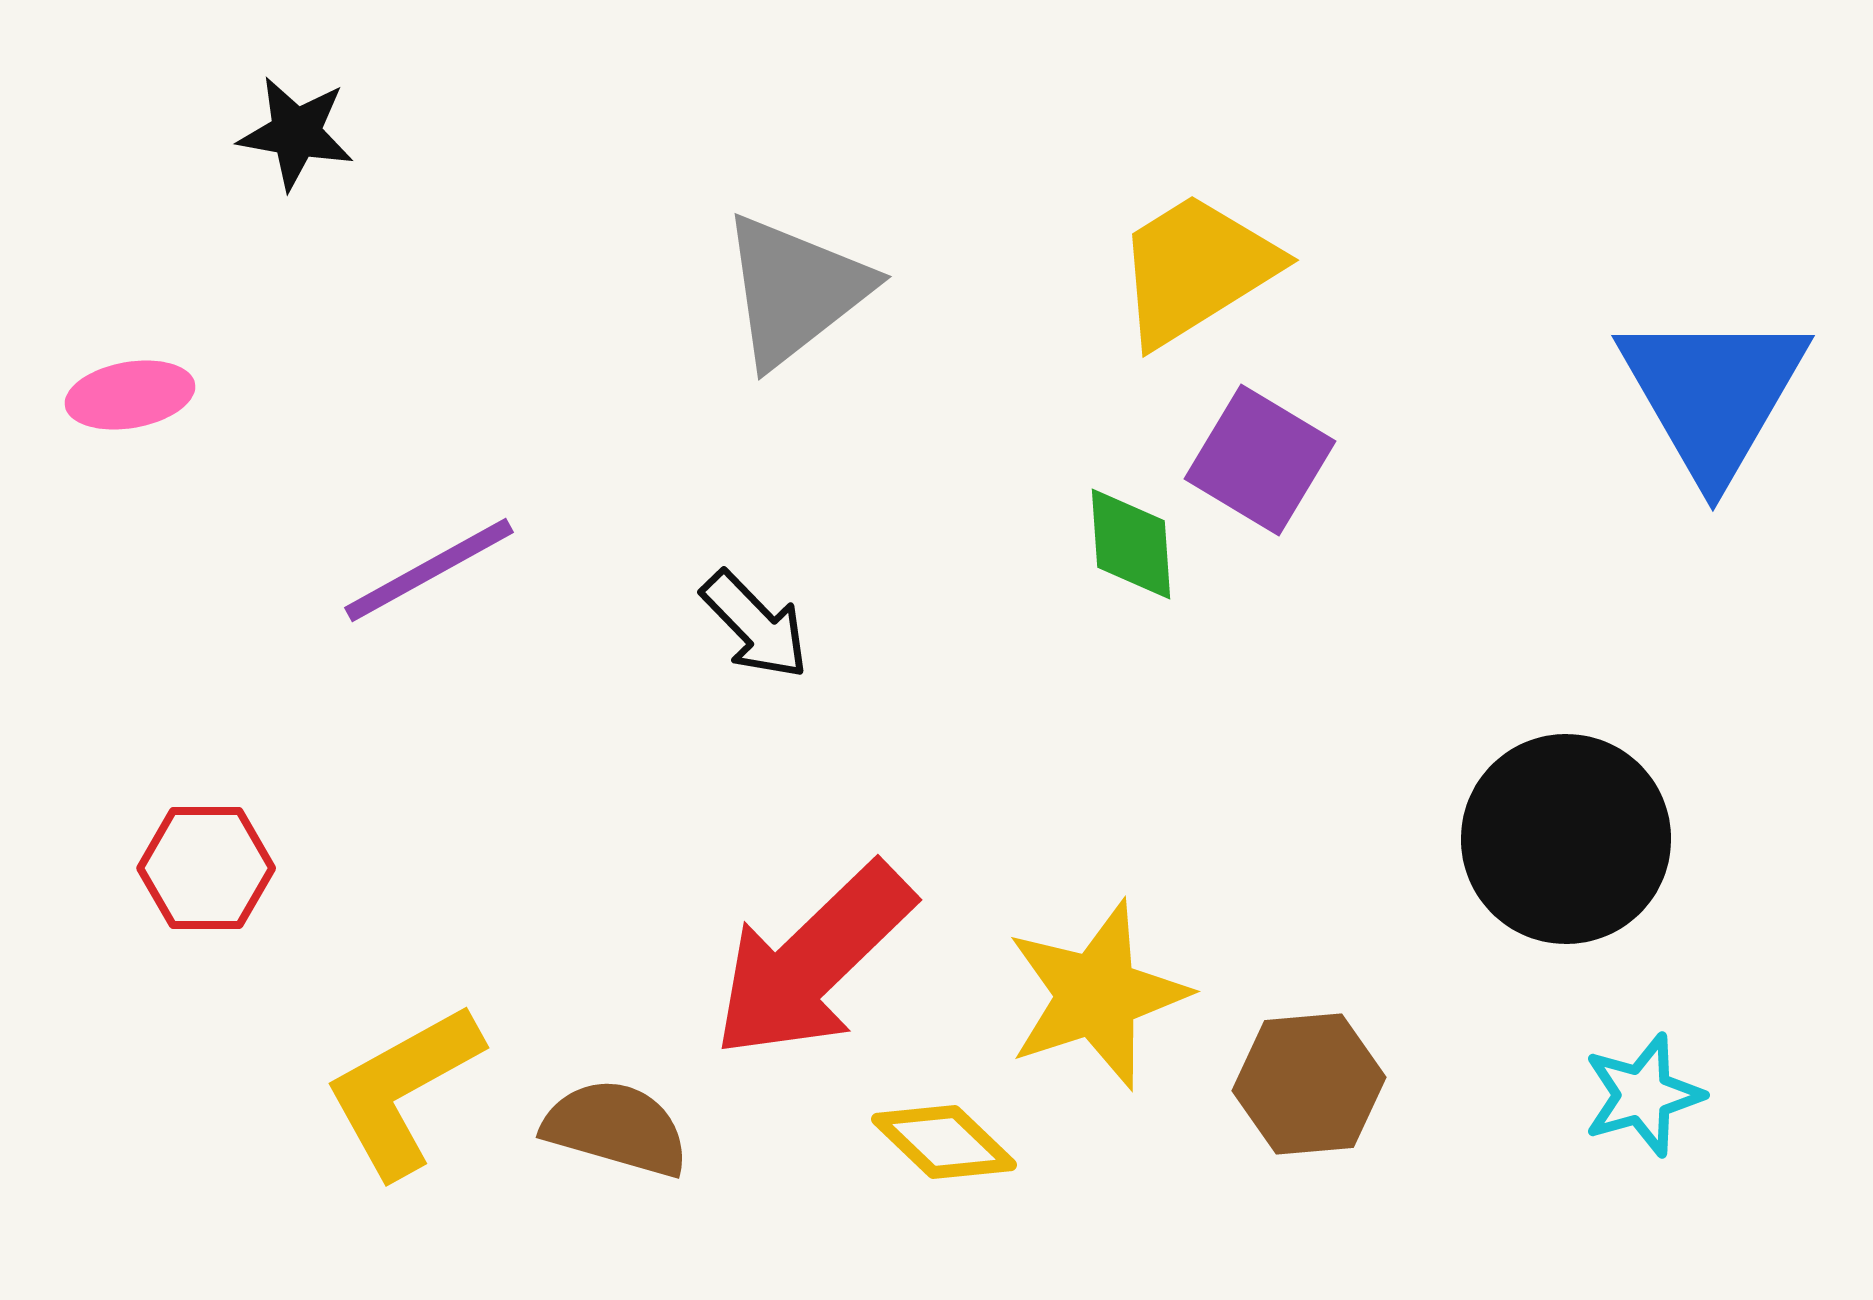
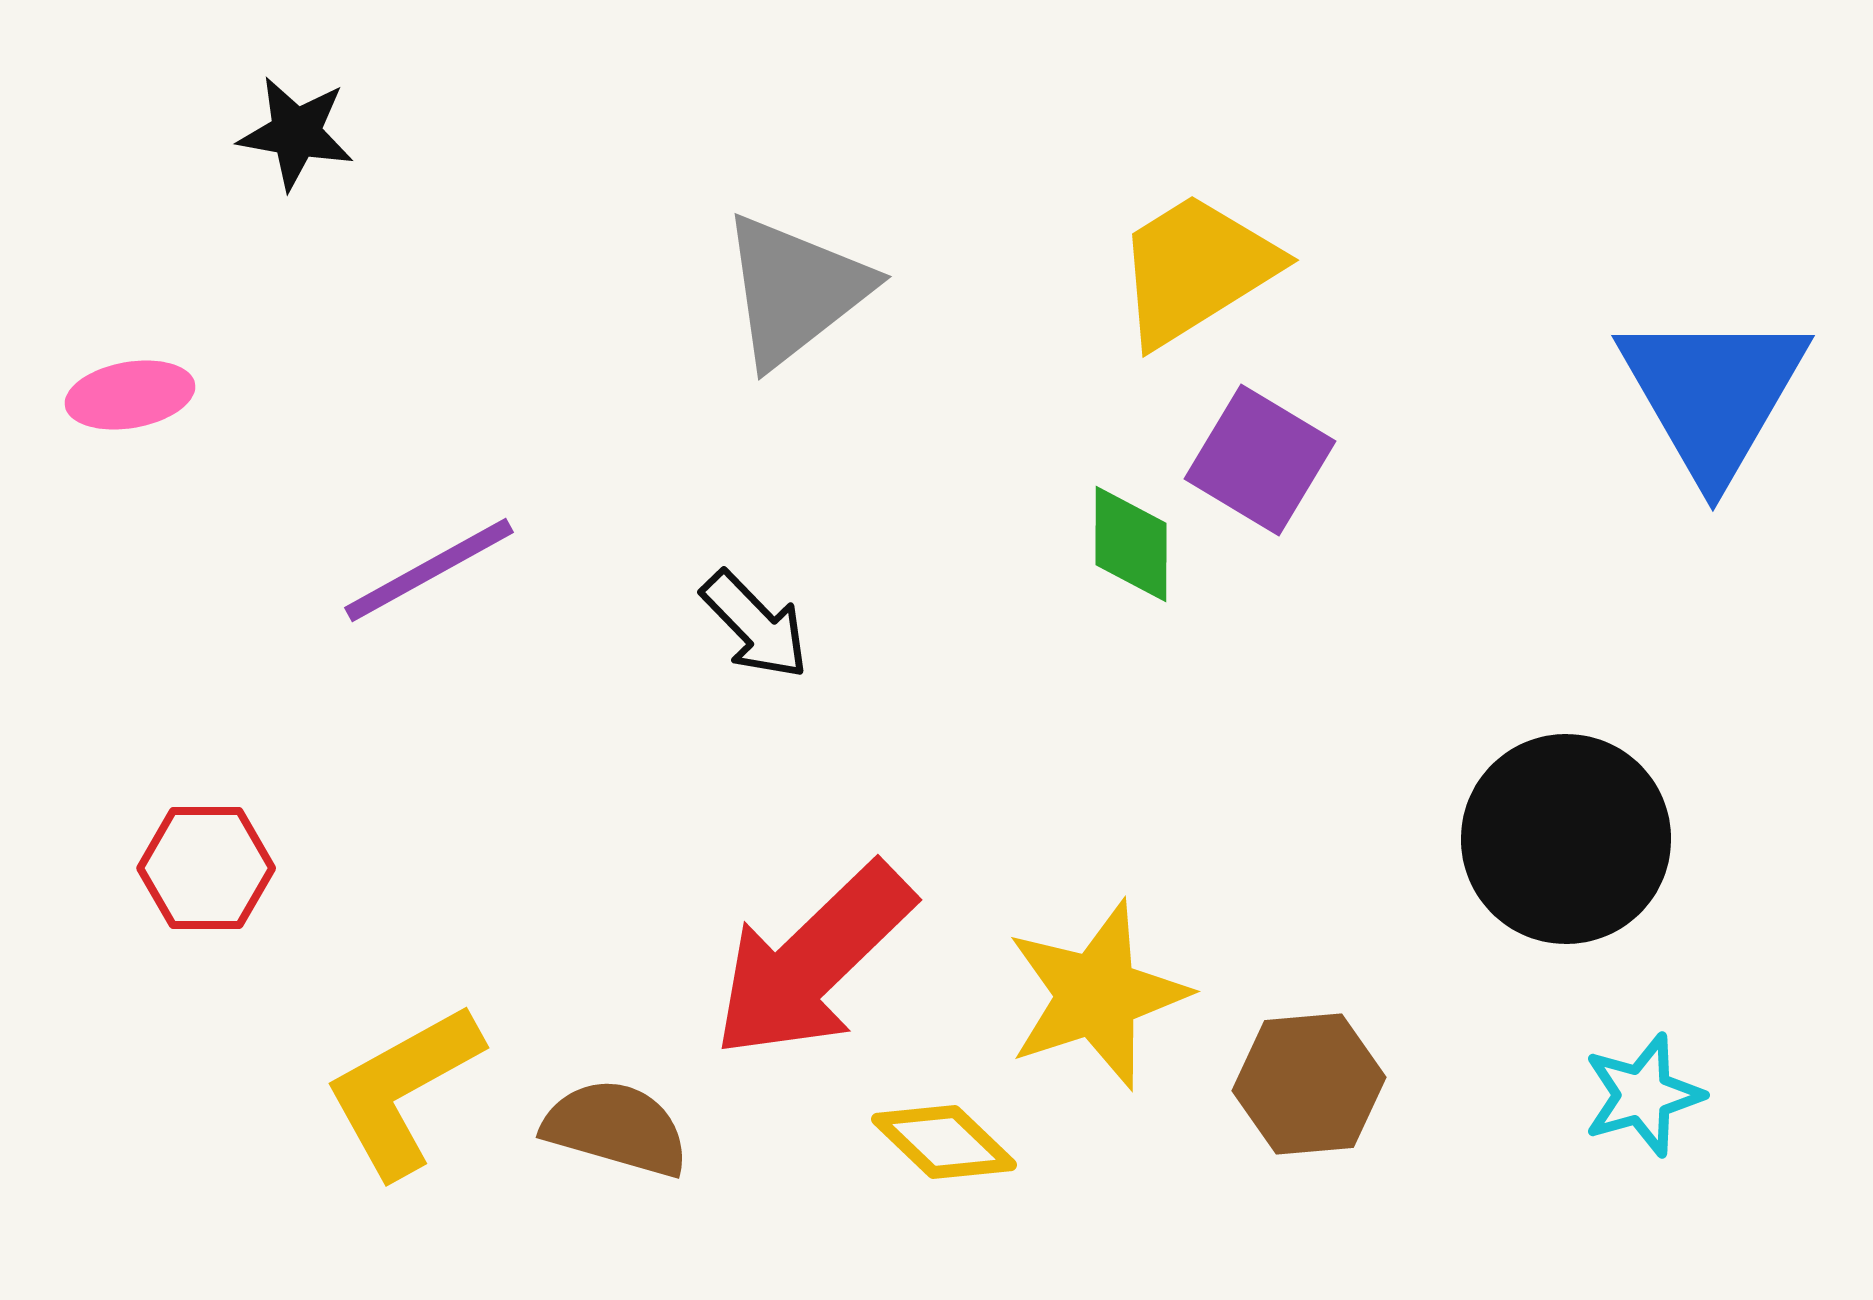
green diamond: rotated 4 degrees clockwise
